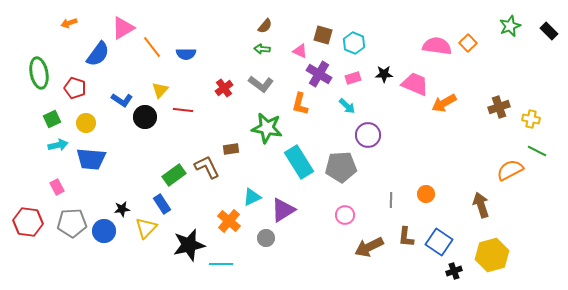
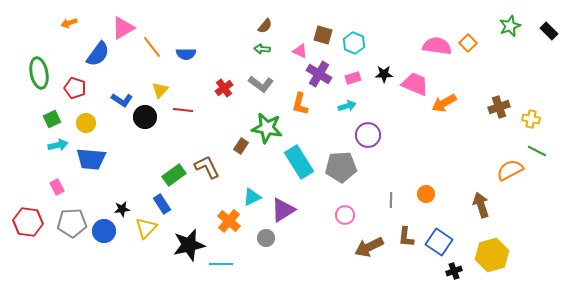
cyan arrow at (347, 106): rotated 60 degrees counterclockwise
brown rectangle at (231, 149): moved 10 px right, 3 px up; rotated 49 degrees counterclockwise
